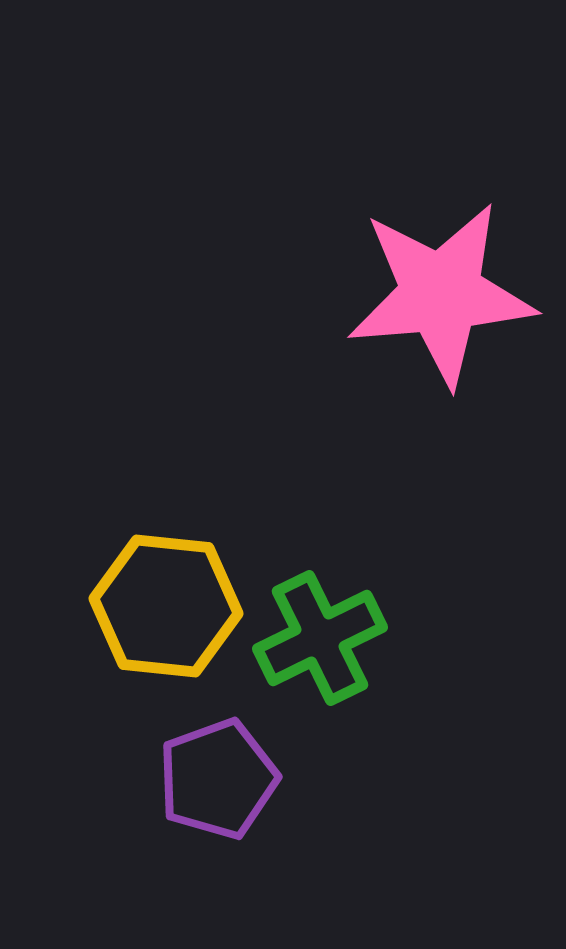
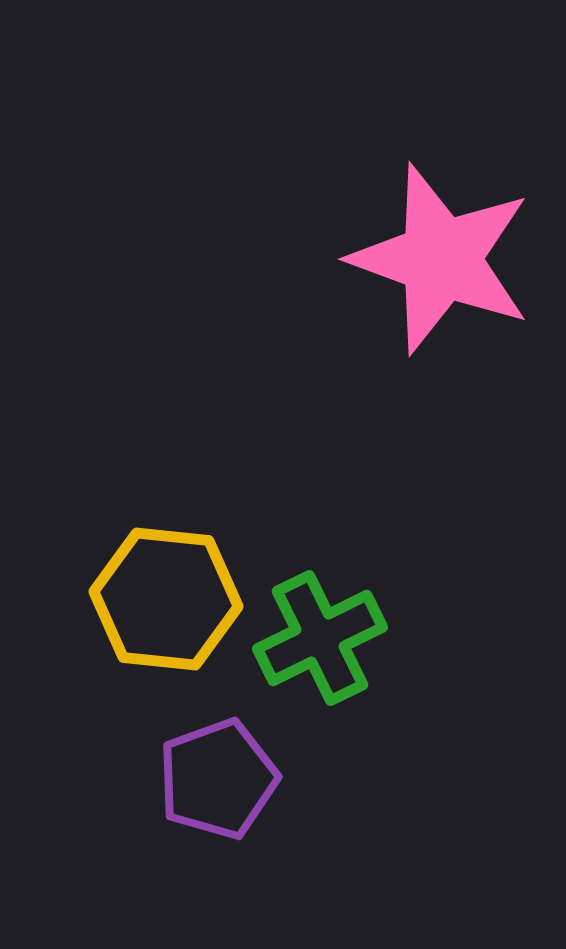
pink star: moved 35 px up; rotated 25 degrees clockwise
yellow hexagon: moved 7 px up
